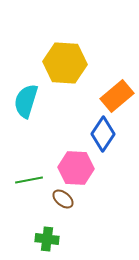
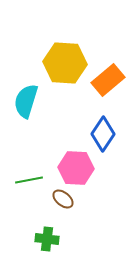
orange rectangle: moved 9 px left, 16 px up
